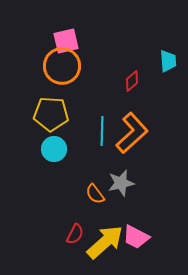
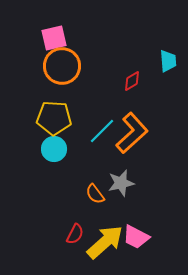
pink square: moved 12 px left, 3 px up
red diamond: rotated 10 degrees clockwise
yellow pentagon: moved 3 px right, 4 px down
cyan line: rotated 44 degrees clockwise
